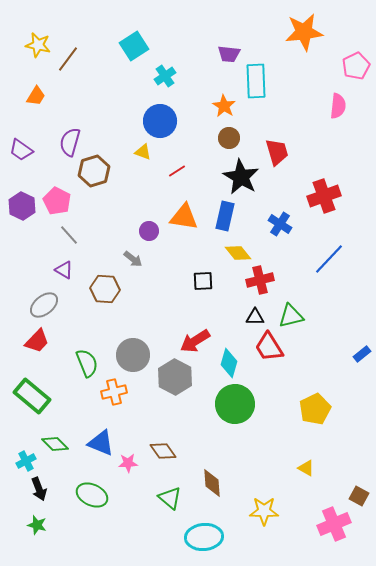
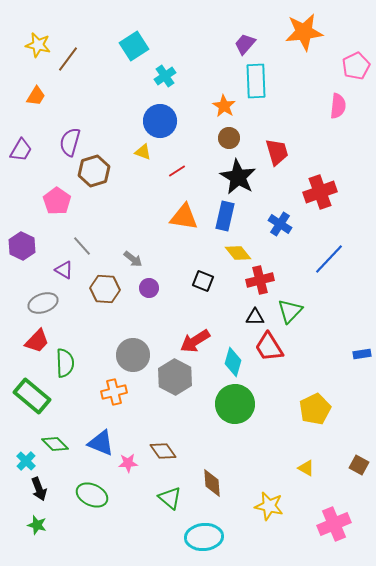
purple trapezoid at (229, 54): moved 16 px right, 10 px up; rotated 125 degrees clockwise
purple trapezoid at (21, 150): rotated 95 degrees counterclockwise
black star at (241, 177): moved 3 px left
red cross at (324, 196): moved 4 px left, 4 px up
pink pentagon at (57, 201): rotated 8 degrees clockwise
purple hexagon at (22, 206): moved 40 px down
purple circle at (149, 231): moved 57 px down
gray line at (69, 235): moved 13 px right, 11 px down
black square at (203, 281): rotated 25 degrees clockwise
gray ellipse at (44, 305): moved 1 px left, 2 px up; rotated 20 degrees clockwise
green triangle at (291, 316): moved 1 px left, 5 px up; rotated 32 degrees counterclockwise
blue rectangle at (362, 354): rotated 30 degrees clockwise
green semicircle at (87, 363): moved 22 px left; rotated 20 degrees clockwise
cyan diamond at (229, 363): moved 4 px right, 1 px up
cyan cross at (26, 461): rotated 18 degrees counterclockwise
brown square at (359, 496): moved 31 px up
yellow star at (264, 511): moved 5 px right, 5 px up; rotated 12 degrees clockwise
